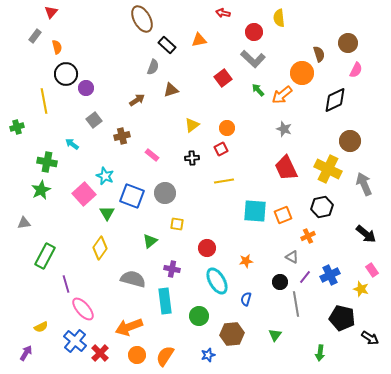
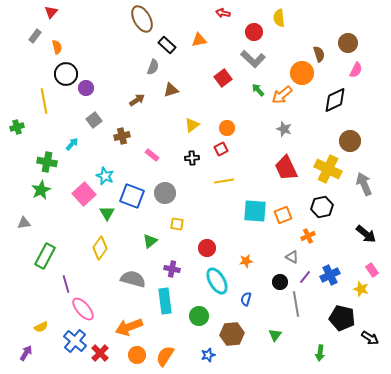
cyan arrow at (72, 144): rotated 96 degrees clockwise
